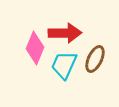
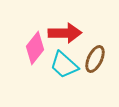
pink diamond: rotated 16 degrees clockwise
cyan trapezoid: rotated 72 degrees counterclockwise
